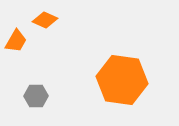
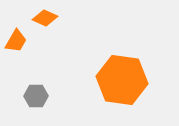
orange diamond: moved 2 px up
